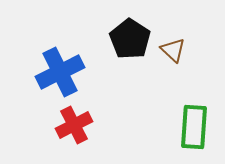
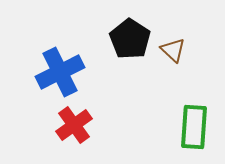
red cross: rotated 9 degrees counterclockwise
